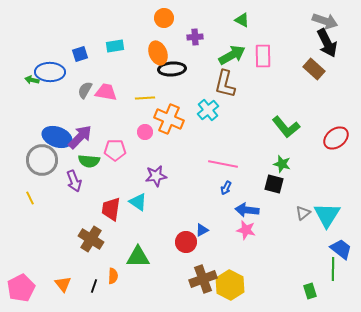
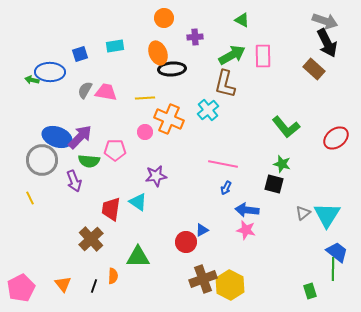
brown cross at (91, 239): rotated 15 degrees clockwise
blue trapezoid at (341, 249): moved 4 px left, 3 px down
